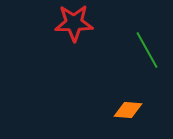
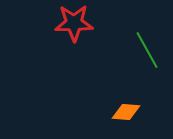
orange diamond: moved 2 px left, 2 px down
